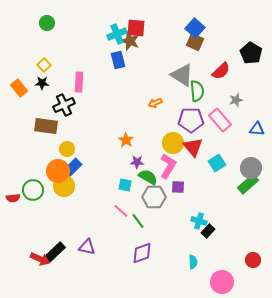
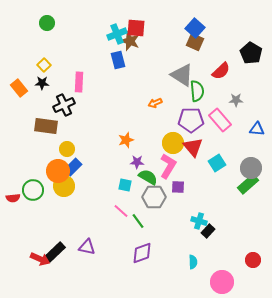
gray star at (236, 100): rotated 16 degrees clockwise
orange star at (126, 140): rotated 21 degrees clockwise
